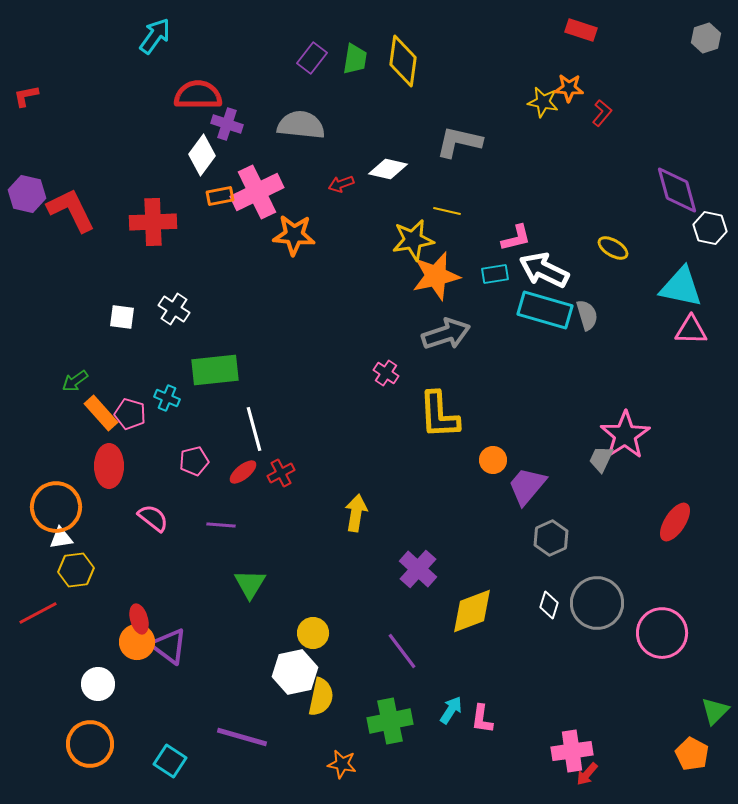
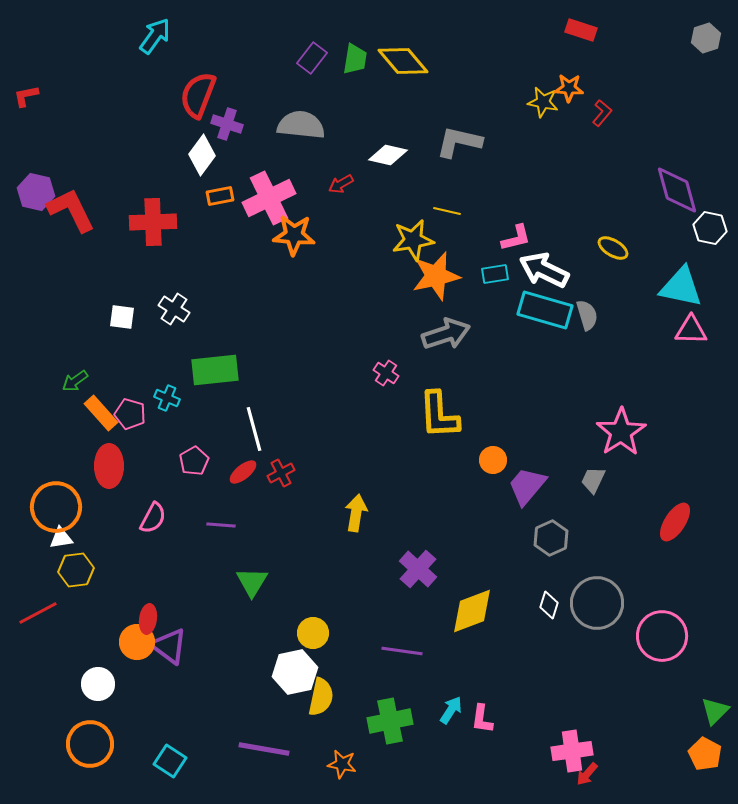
yellow diamond at (403, 61): rotated 48 degrees counterclockwise
red semicircle at (198, 95): rotated 69 degrees counterclockwise
white diamond at (388, 169): moved 14 px up
red arrow at (341, 184): rotated 10 degrees counterclockwise
pink cross at (257, 192): moved 12 px right, 6 px down
purple hexagon at (27, 194): moved 9 px right, 2 px up
pink star at (625, 435): moved 4 px left, 3 px up
gray trapezoid at (601, 459): moved 8 px left, 21 px down
pink pentagon at (194, 461): rotated 16 degrees counterclockwise
pink semicircle at (153, 518): rotated 80 degrees clockwise
green triangle at (250, 584): moved 2 px right, 2 px up
red ellipse at (139, 619): moved 9 px right; rotated 24 degrees clockwise
pink circle at (662, 633): moved 3 px down
purple line at (402, 651): rotated 45 degrees counterclockwise
purple line at (242, 737): moved 22 px right, 12 px down; rotated 6 degrees counterclockwise
orange pentagon at (692, 754): moved 13 px right
